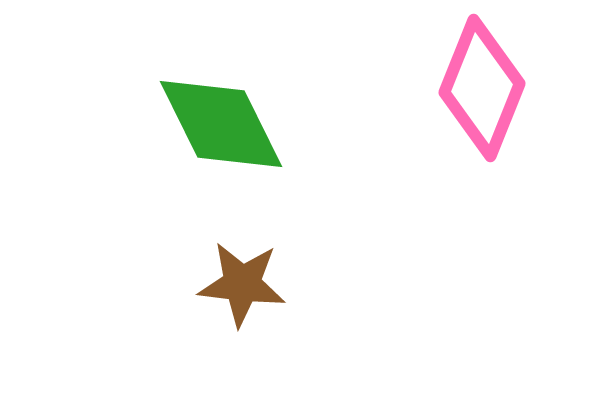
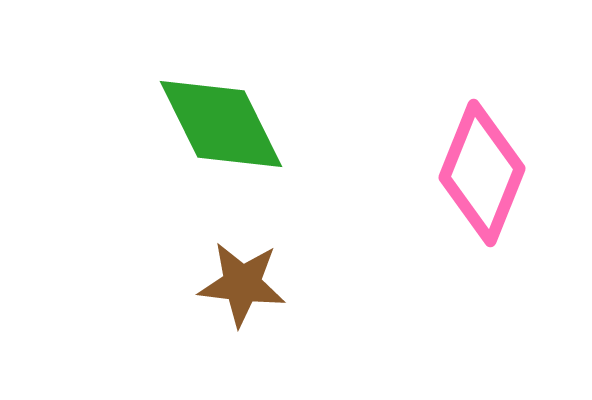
pink diamond: moved 85 px down
